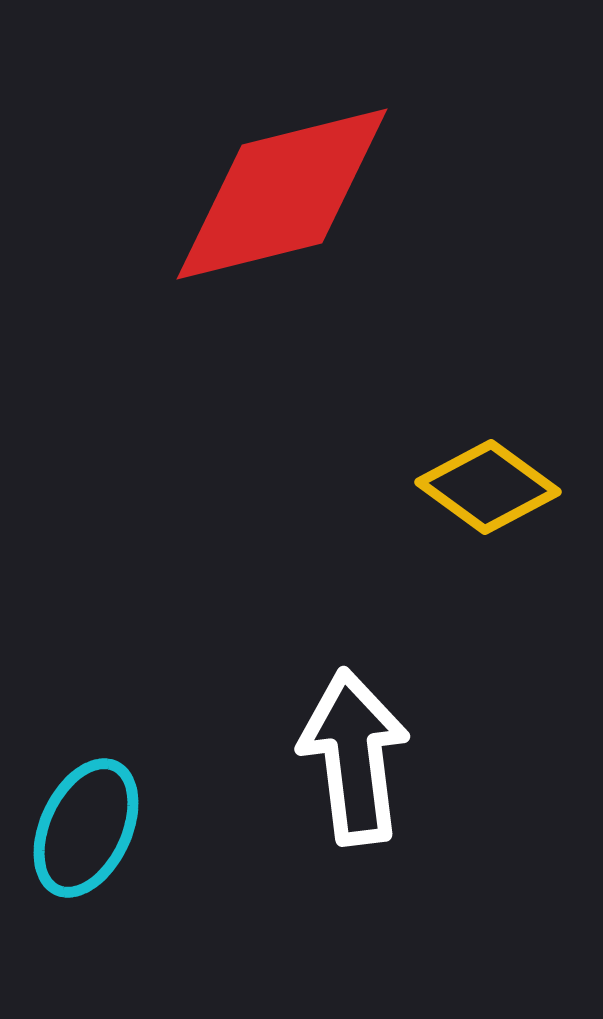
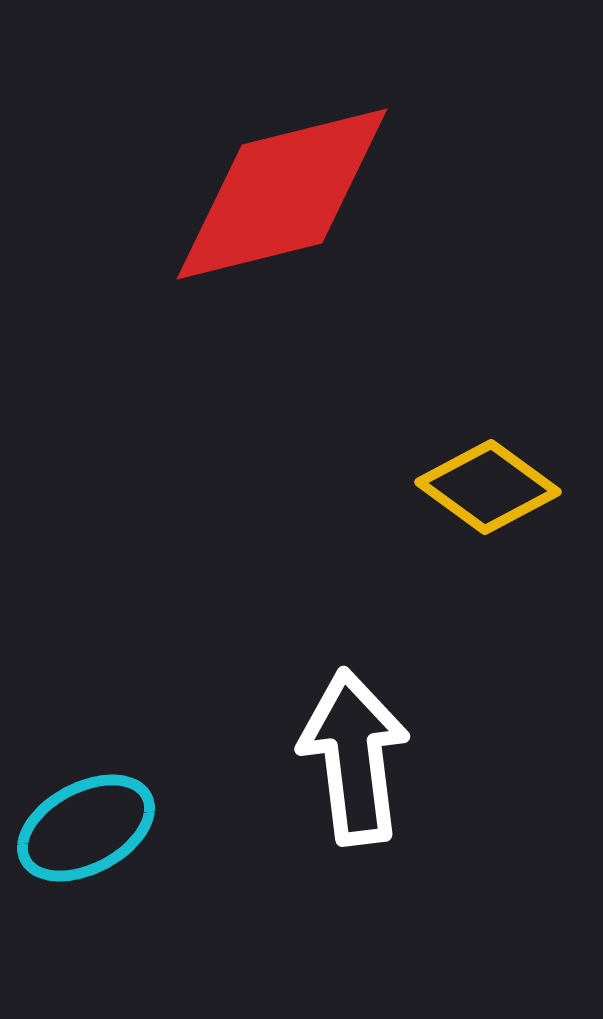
cyan ellipse: rotated 37 degrees clockwise
